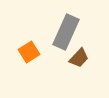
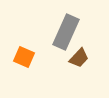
orange square: moved 5 px left, 5 px down; rotated 35 degrees counterclockwise
